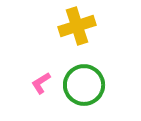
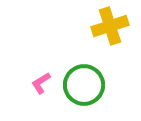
yellow cross: moved 33 px right
